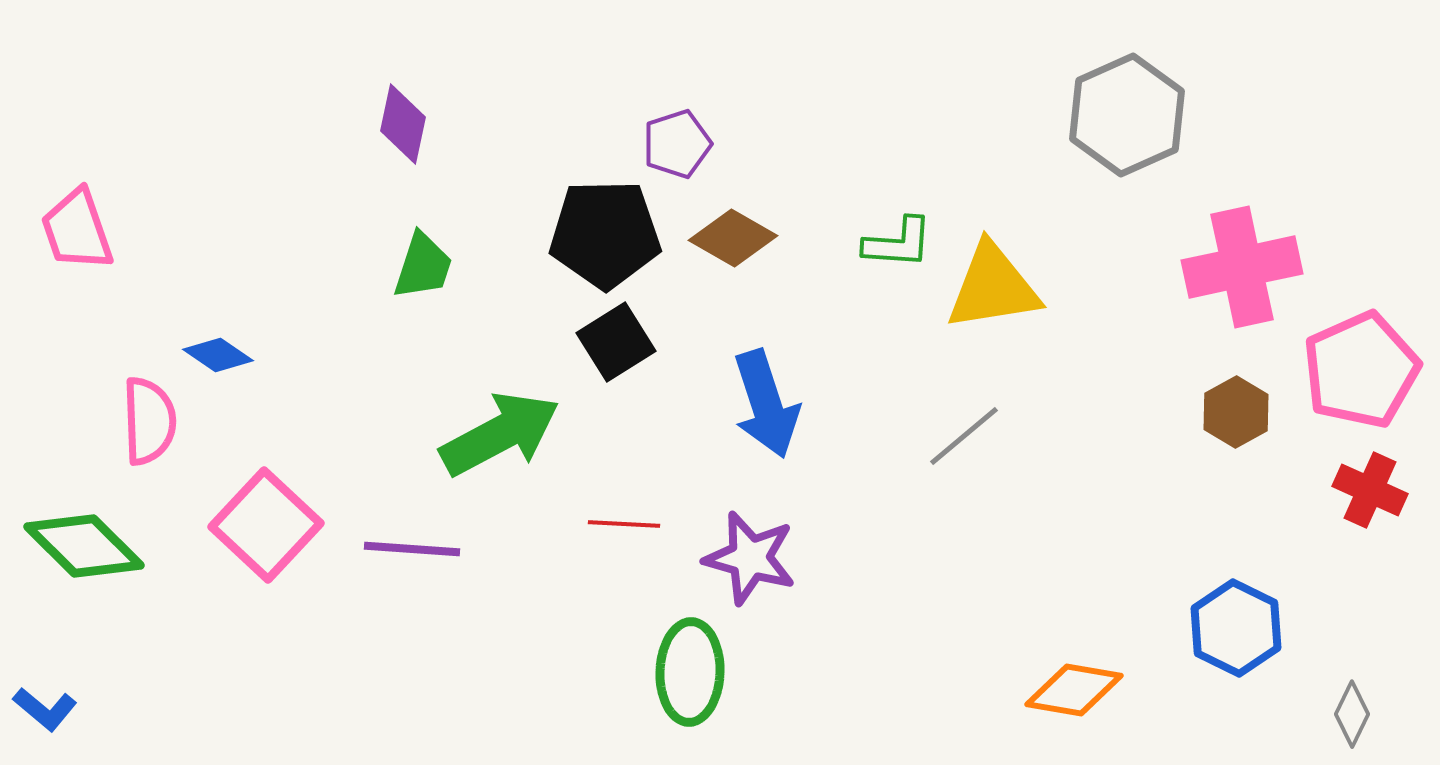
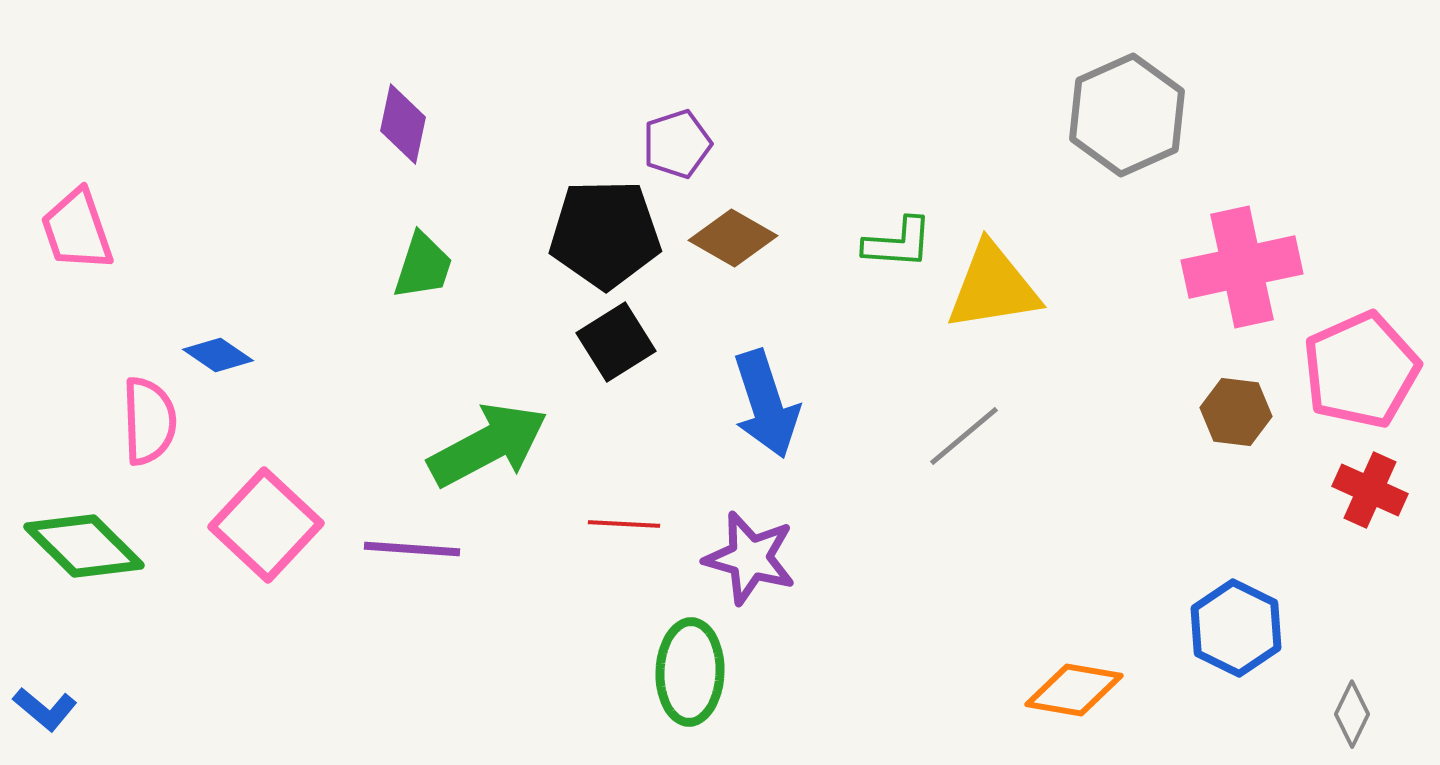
brown hexagon: rotated 24 degrees counterclockwise
green arrow: moved 12 px left, 11 px down
